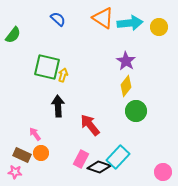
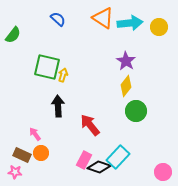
pink rectangle: moved 3 px right, 1 px down
